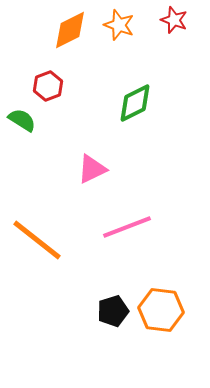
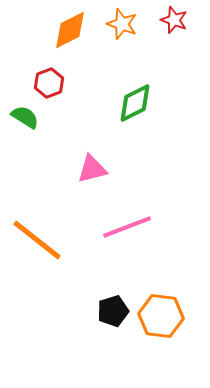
orange star: moved 3 px right, 1 px up
red hexagon: moved 1 px right, 3 px up
green semicircle: moved 3 px right, 3 px up
pink triangle: rotated 12 degrees clockwise
orange hexagon: moved 6 px down
